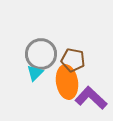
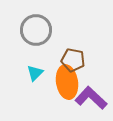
gray circle: moved 5 px left, 24 px up
